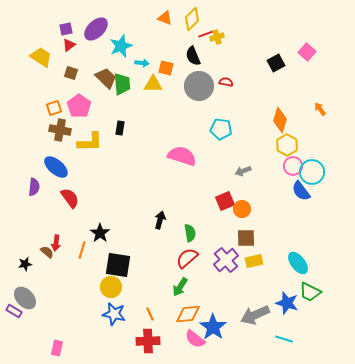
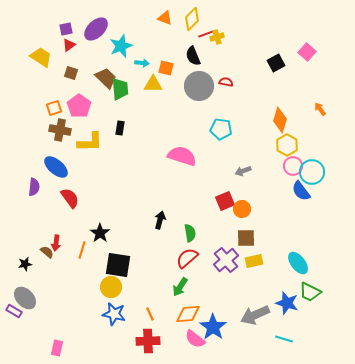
green trapezoid at (122, 84): moved 2 px left, 5 px down
